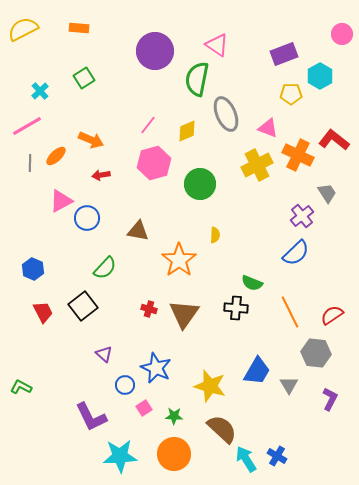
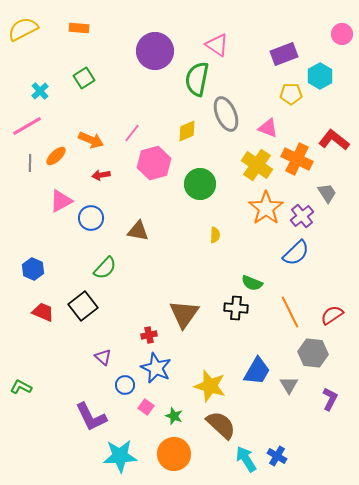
pink line at (148, 125): moved 16 px left, 8 px down
orange cross at (298, 155): moved 1 px left, 4 px down
yellow cross at (257, 165): rotated 28 degrees counterclockwise
blue circle at (87, 218): moved 4 px right
orange star at (179, 260): moved 87 px right, 52 px up
red cross at (149, 309): moved 26 px down; rotated 28 degrees counterclockwise
red trapezoid at (43, 312): rotated 40 degrees counterclockwise
gray hexagon at (316, 353): moved 3 px left
purple triangle at (104, 354): moved 1 px left, 3 px down
pink square at (144, 408): moved 2 px right, 1 px up; rotated 21 degrees counterclockwise
green star at (174, 416): rotated 18 degrees clockwise
brown semicircle at (222, 429): moved 1 px left, 4 px up
